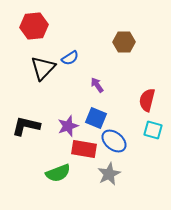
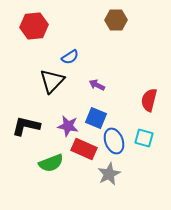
brown hexagon: moved 8 px left, 22 px up
blue semicircle: moved 1 px up
black triangle: moved 9 px right, 13 px down
purple arrow: rotated 28 degrees counterclockwise
red semicircle: moved 2 px right
purple star: rotated 30 degrees clockwise
cyan square: moved 9 px left, 8 px down
blue ellipse: rotated 30 degrees clockwise
red rectangle: rotated 15 degrees clockwise
green semicircle: moved 7 px left, 10 px up
